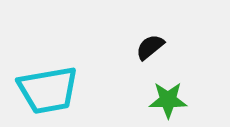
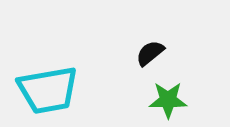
black semicircle: moved 6 px down
